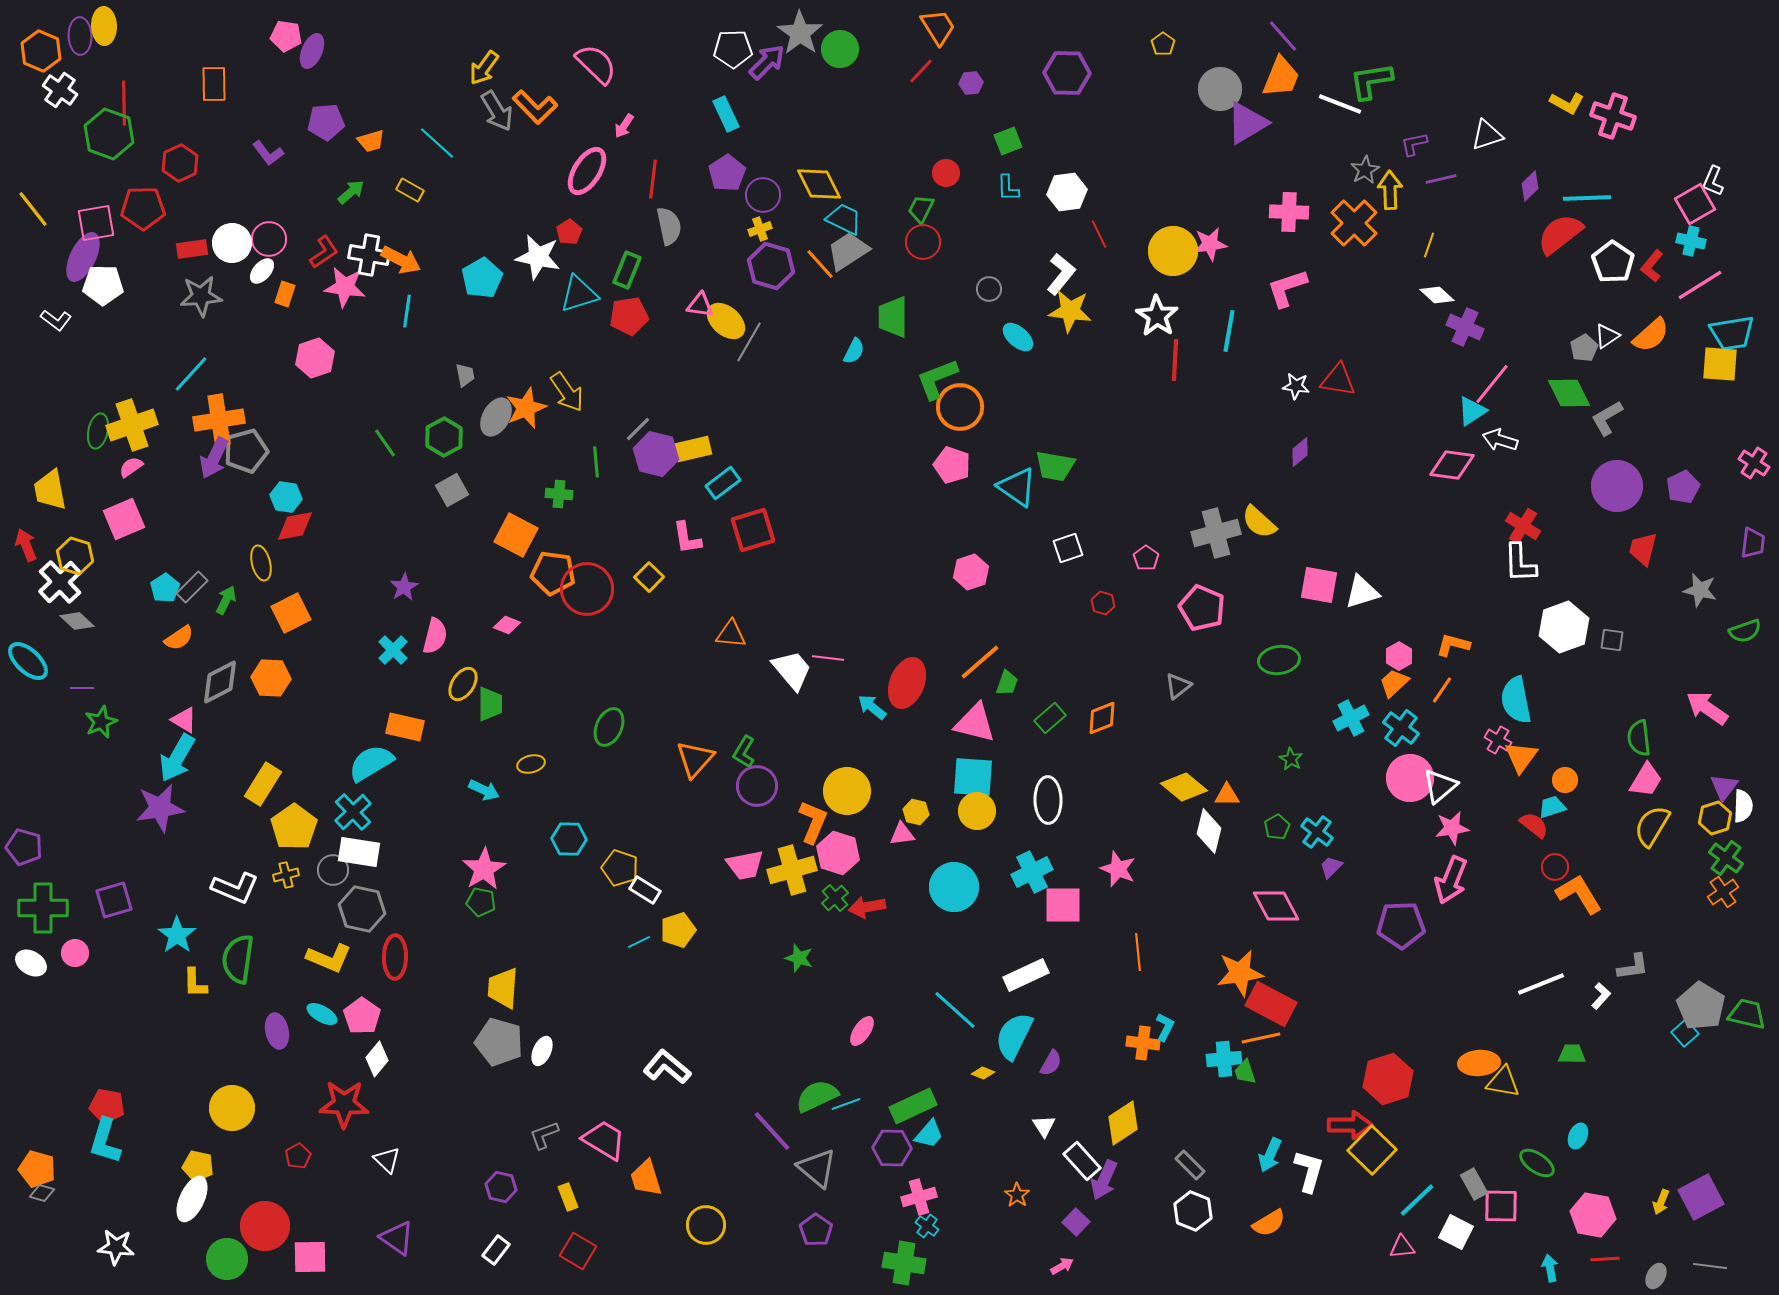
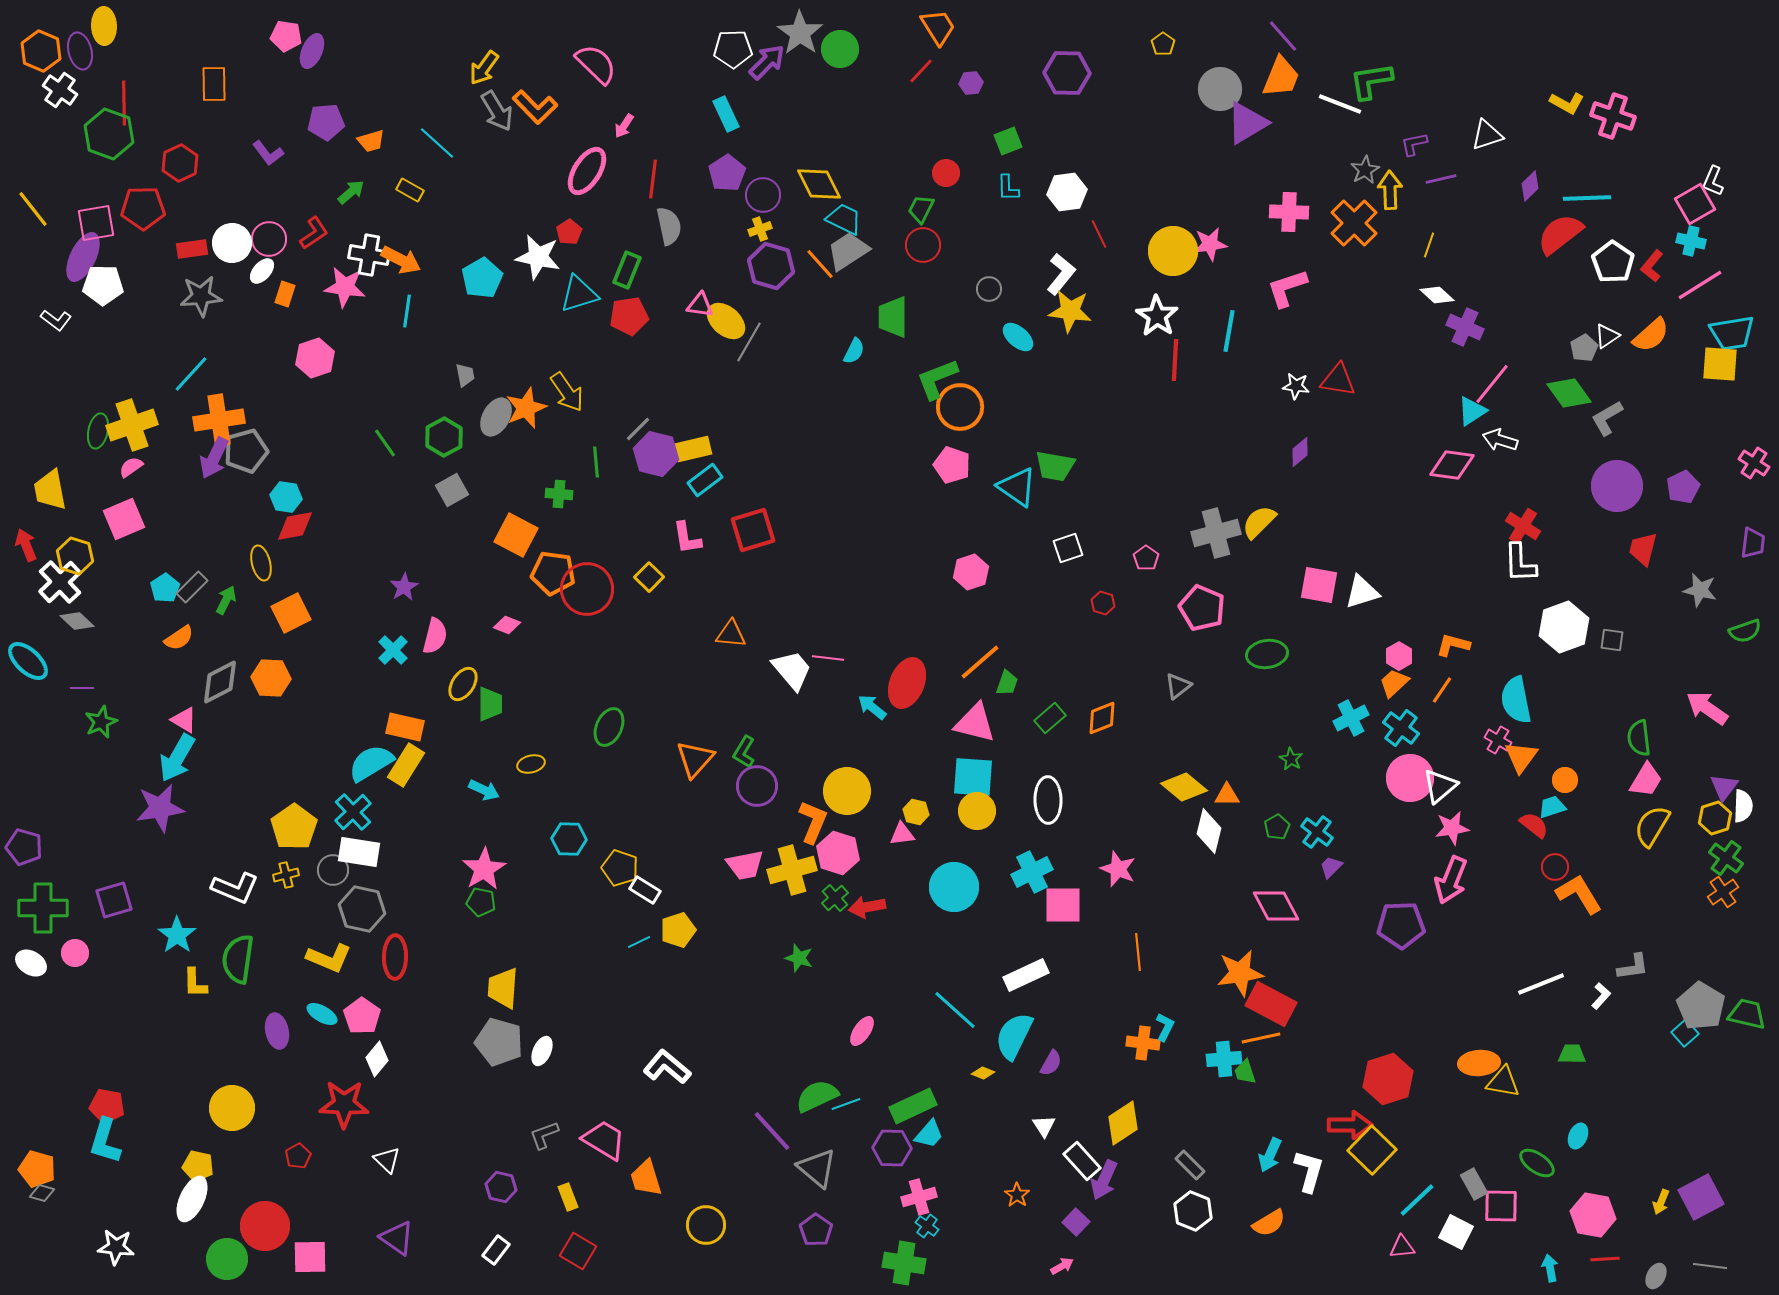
purple ellipse at (80, 36): moved 15 px down; rotated 12 degrees counterclockwise
red circle at (923, 242): moved 3 px down
red L-shape at (324, 252): moved 10 px left, 19 px up
green diamond at (1569, 393): rotated 9 degrees counterclockwise
cyan rectangle at (723, 483): moved 18 px left, 3 px up
yellow semicircle at (1259, 522): rotated 93 degrees clockwise
green ellipse at (1279, 660): moved 12 px left, 6 px up
yellow rectangle at (263, 784): moved 143 px right, 19 px up
